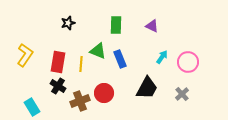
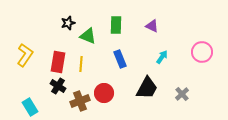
green triangle: moved 10 px left, 15 px up
pink circle: moved 14 px right, 10 px up
cyan rectangle: moved 2 px left
